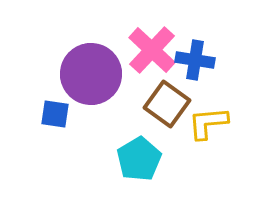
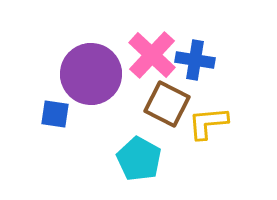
pink cross: moved 5 px down
brown square: rotated 9 degrees counterclockwise
cyan pentagon: rotated 12 degrees counterclockwise
